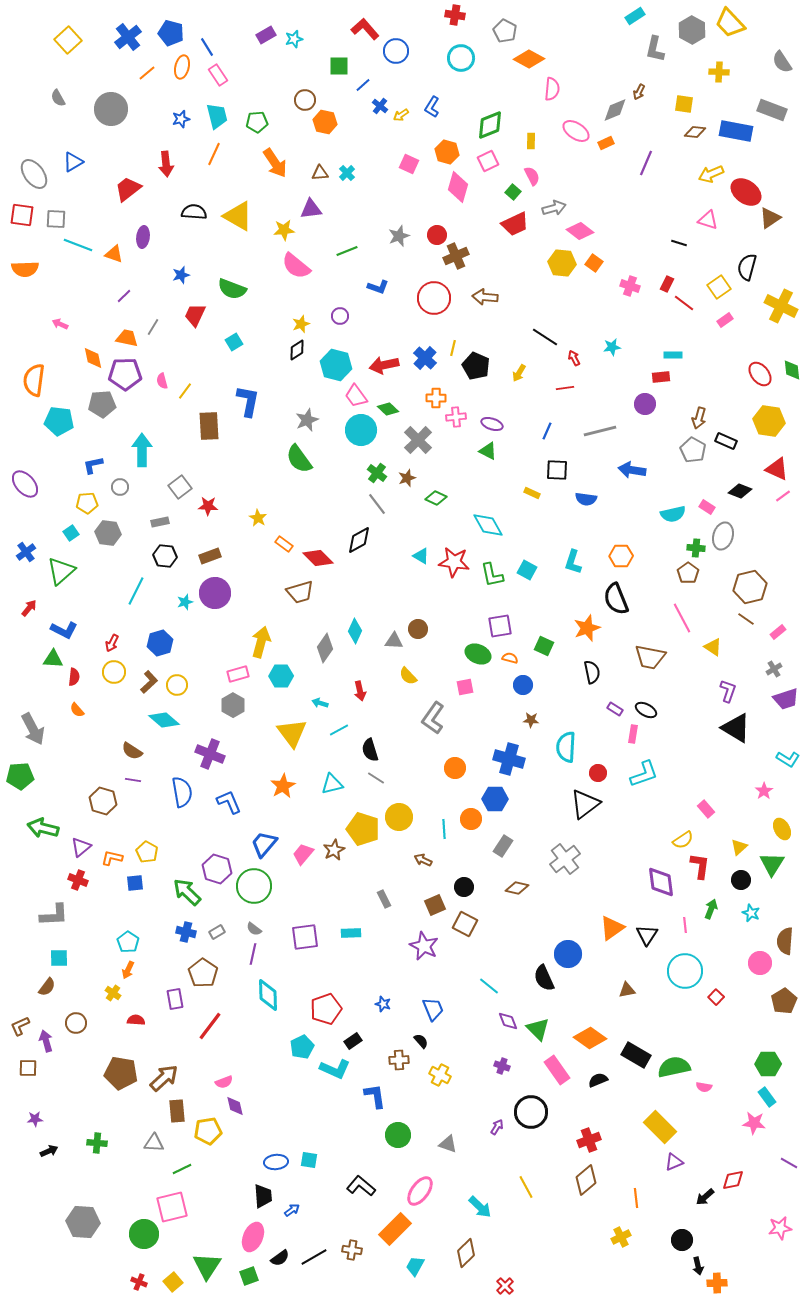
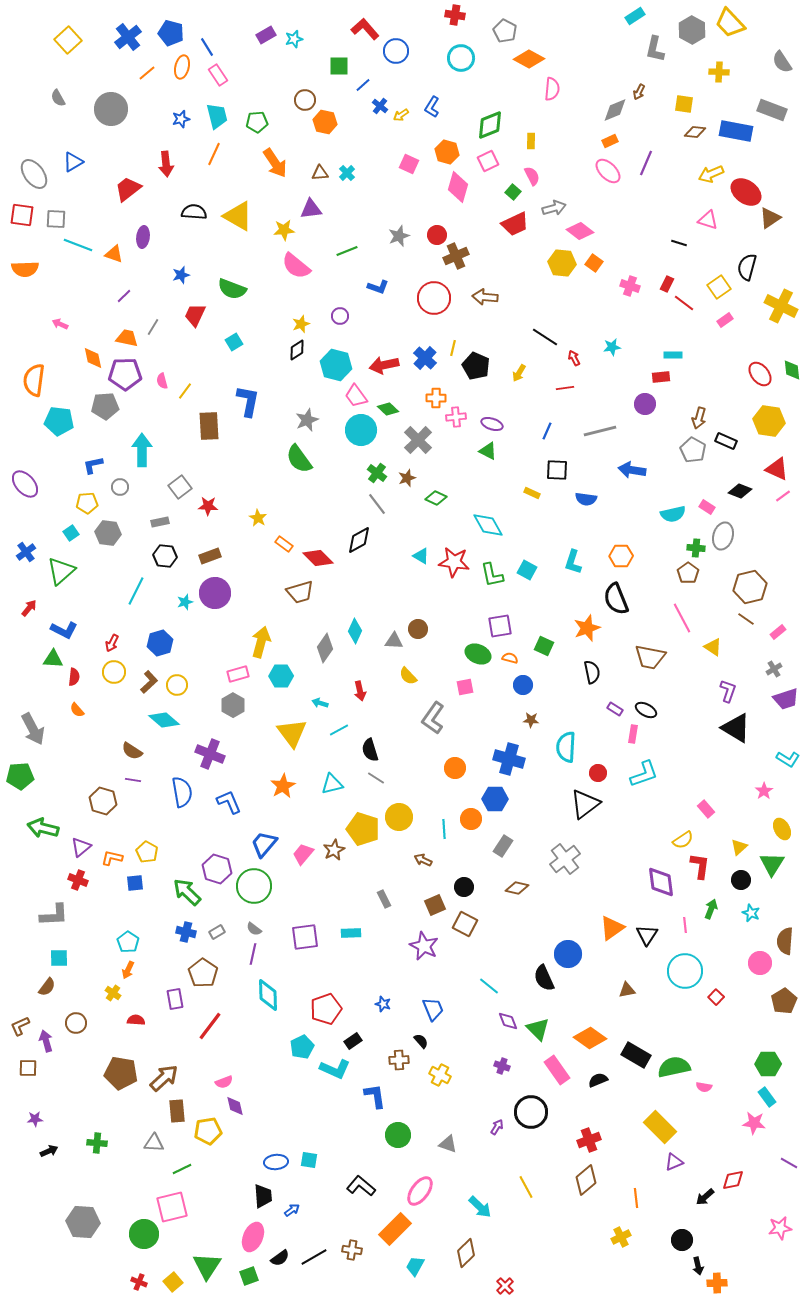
pink ellipse at (576, 131): moved 32 px right, 40 px down; rotated 12 degrees clockwise
orange rectangle at (606, 143): moved 4 px right, 2 px up
gray pentagon at (102, 404): moved 3 px right, 2 px down
